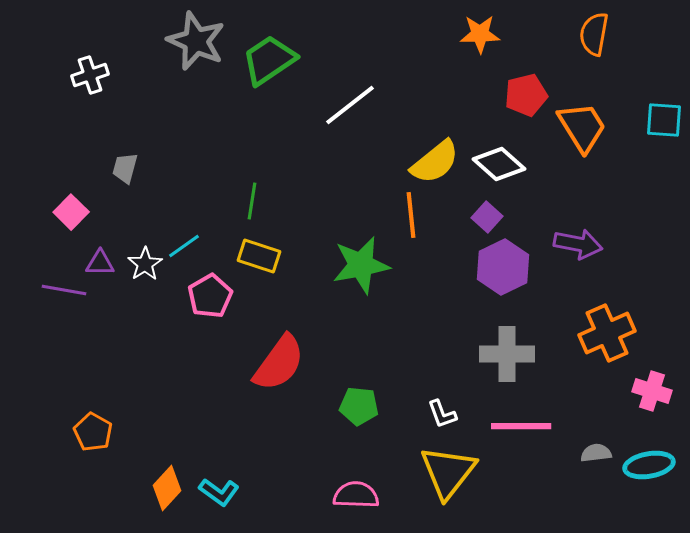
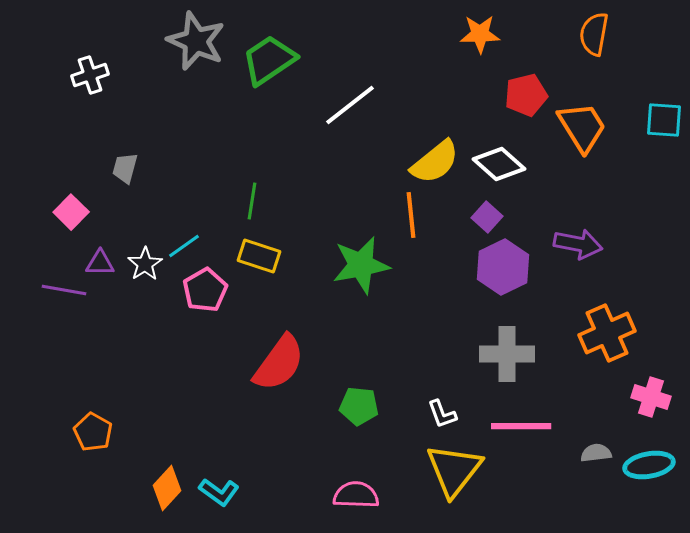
pink pentagon: moved 5 px left, 6 px up
pink cross: moved 1 px left, 6 px down
yellow triangle: moved 6 px right, 2 px up
